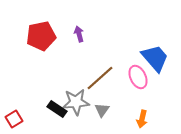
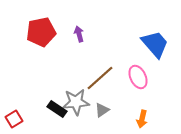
red pentagon: moved 4 px up
blue trapezoid: moved 14 px up
gray triangle: rotated 21 degrees clockwise
